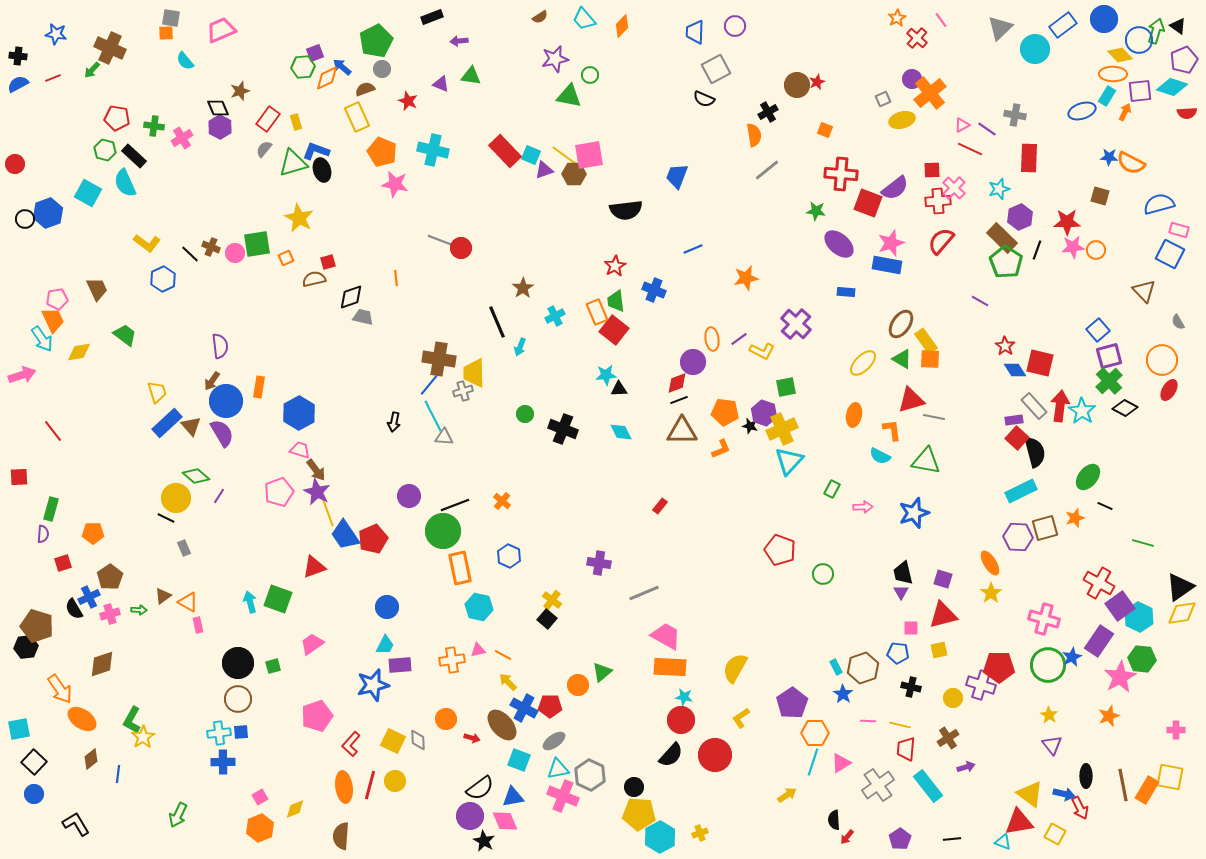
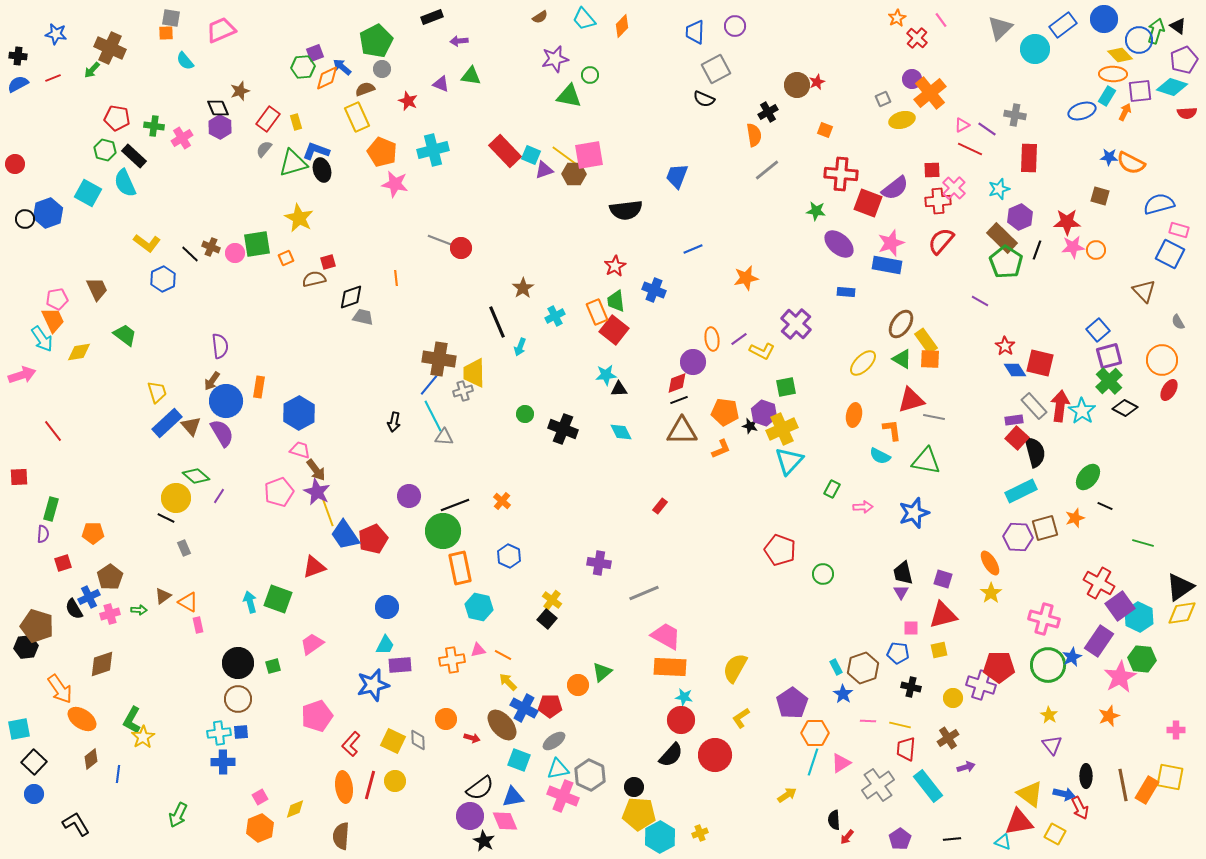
cyan cross at (433, 150): rotated 28 degrees counterclockwise
